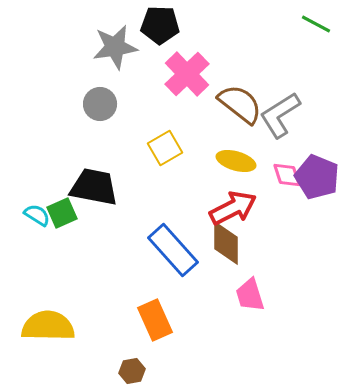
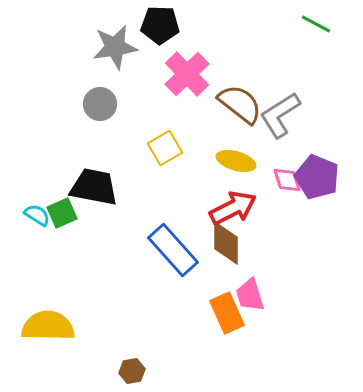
pink diamond: moved 5 px down
orange rectangle: moved 72 px right, 7 px up
